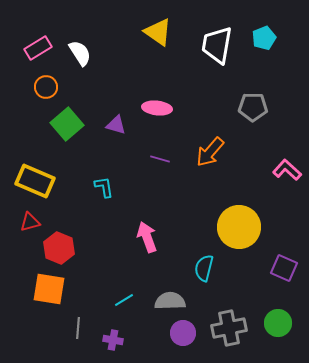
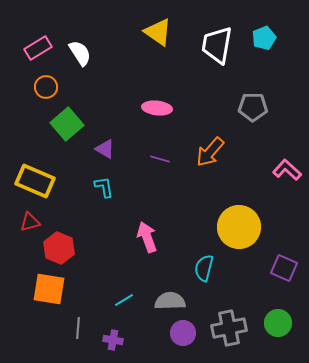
purple triangle: moved 11 px left, 24 px down; rotated 15 degrees clockwise
